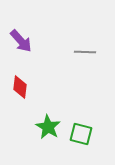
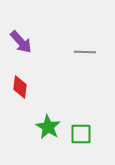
purple arrow: moved 1 px down
green square: rotated 15 degrees counterclockwise
